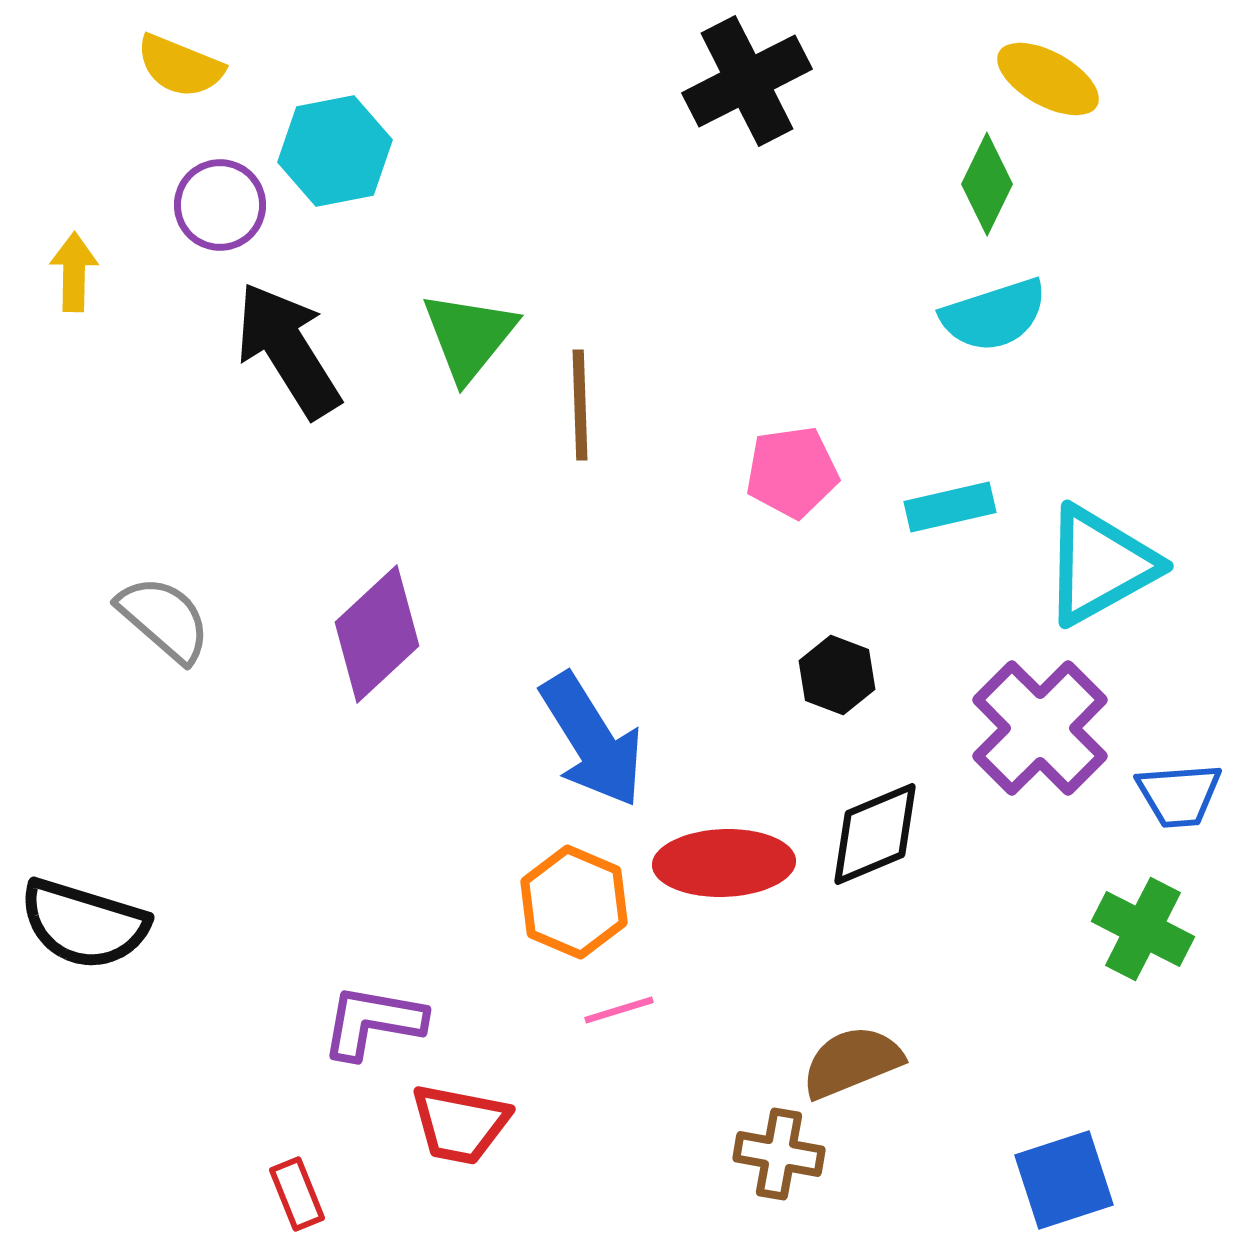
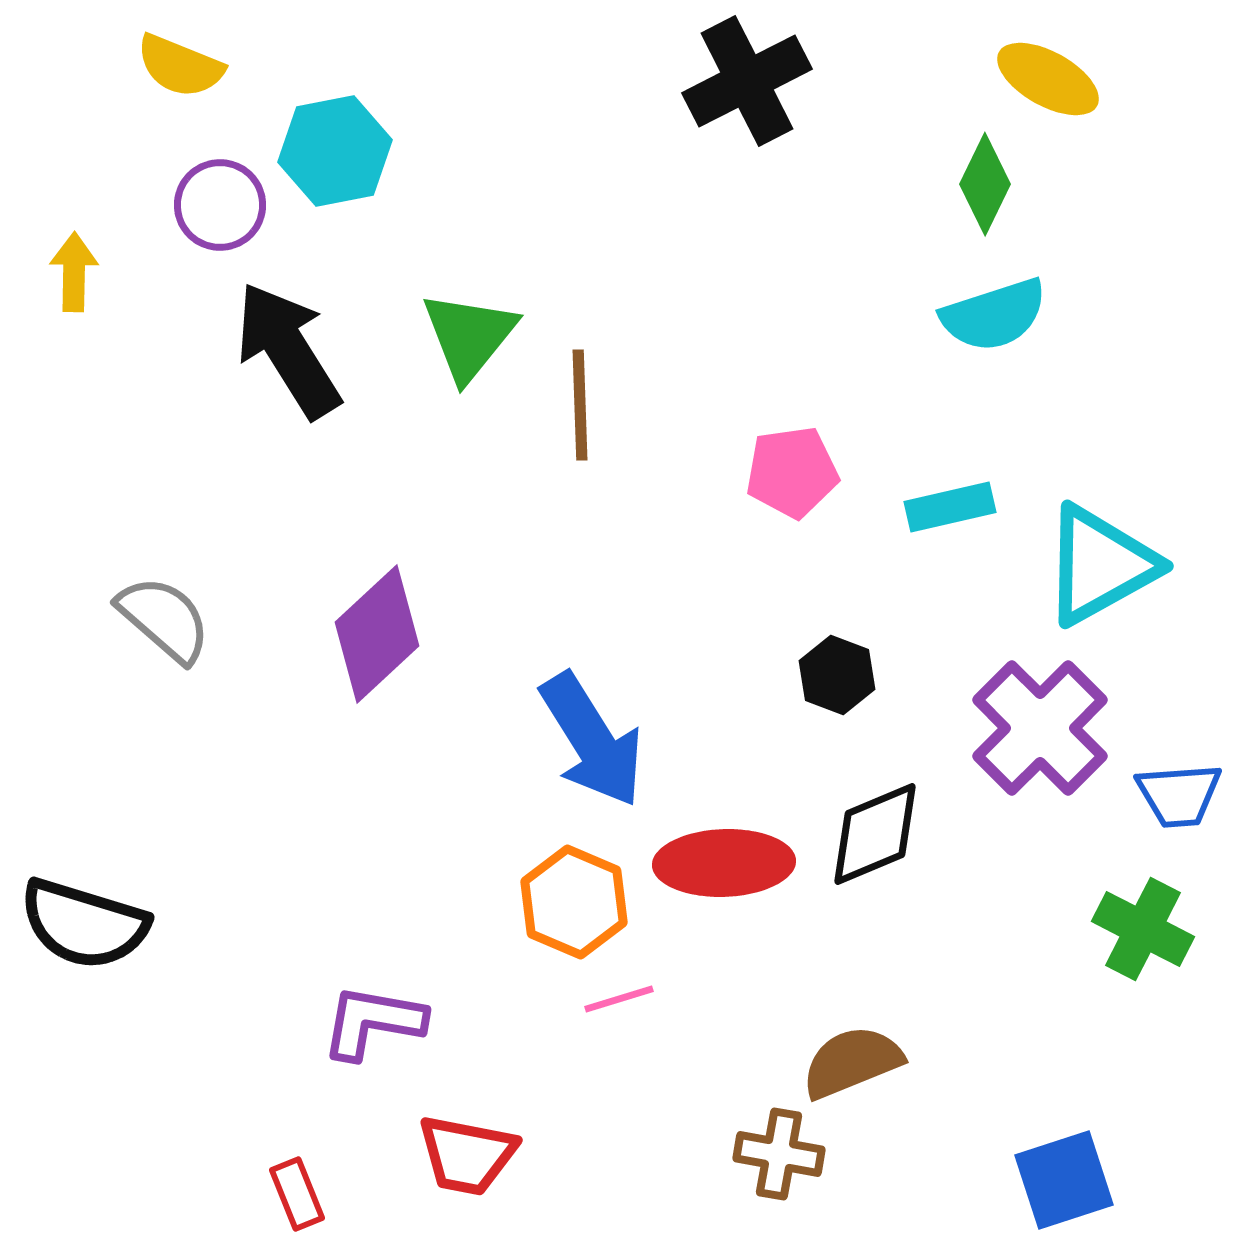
green diamond: moved 2 px left
pink line: moved 11 px up
red trapezoid: moved 7 px right, 31 px down
